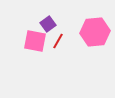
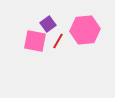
pink hexagon: moved 10 px left, 2 px up
